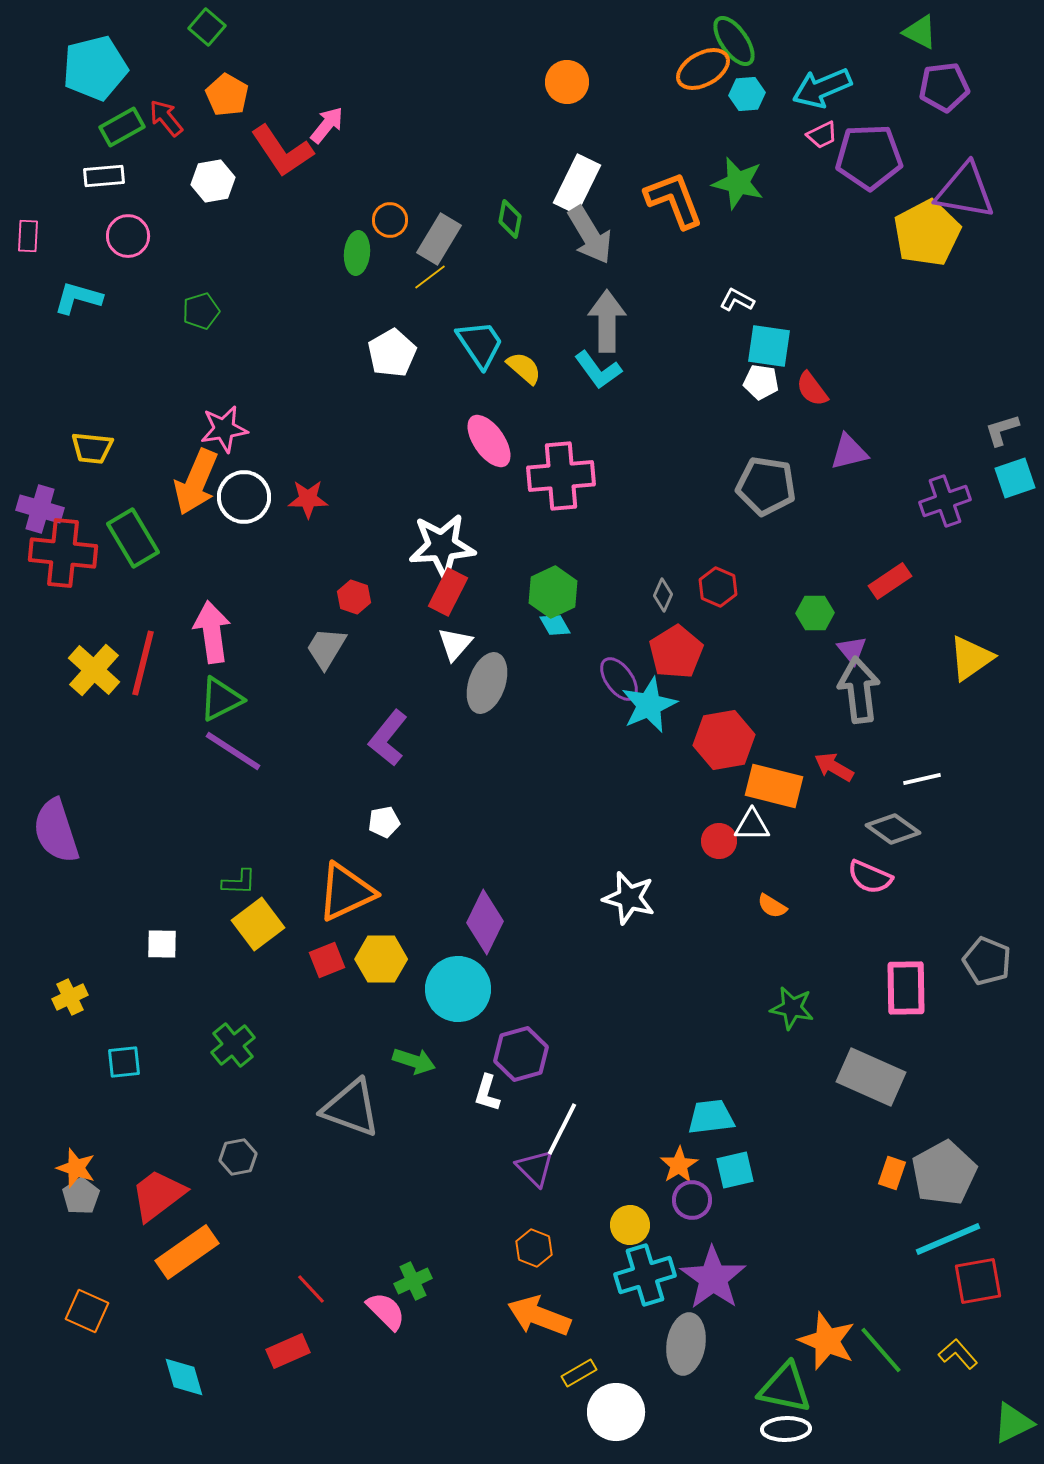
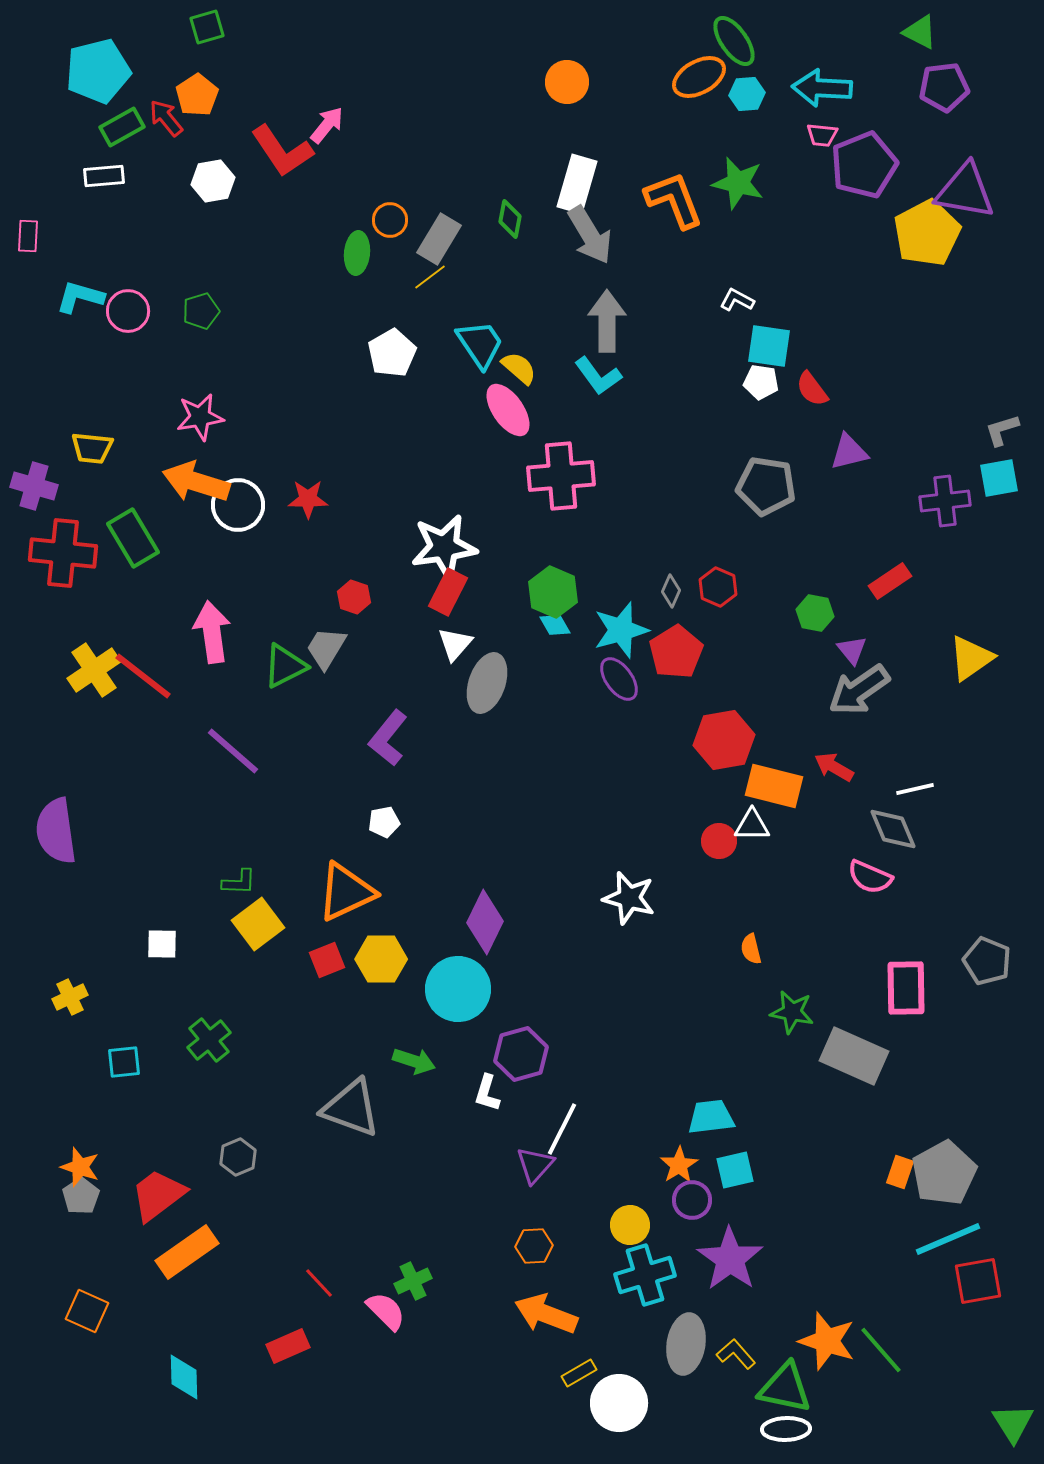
green square at (207, 27): rotated 33 degrees clockwise
cyan pentagon at (95, 68): moved 3 px right, 3 px down
orange ellipse at (703, 69): moved 4 px left, 8 px down
cyan arrow at (822, 88): rotated 26 degrees clockwise
orange pentagon at (227, 95): moved 30 px left; rotated 9 degrees clockwise
pink trapezoid at (822, 135): rotated 32 degrees clockwise
purple pentagon at (869, 157): moved 5 px left, 8 px down; rotated 20 degrees counterclockwise
white rectangle at (577, 184): rotated 10 degrees counterclockwise
pink circle at (128, 236): moved 75 px down
cyan L-shape at (78, 298): moved 2 px right, 1 px up
yellow semicircle at (524, 368): moved 5 px left
cyan L-shape at (598, 370): moved 6 px down
pink star at (224, 429): moved 24 px left, 12 px up
pink ellipse at (489, 441): moved 19 px right, 31 px up
cyan square at (1015, 478): moved 16 px left; rotated 9 degrees clockwise
orange arrow at (196, 482): rotated 84 degrees clockwise
white circle at (244, 497): moved 6 px left, 8 px down
purple cross at (945, 501): rotated 12 degrees clockwise
purple cross at (40, 509): moved 6 px left, 23 px up
white star at (442, 546): moved 2 px right, 1 px down; rotated 4 degrees counterclockwise
green hexagon at (553, 592): rotated 12 degrees counterclockwise
gray diamond at (663, 595): moved 8 px right, 4 px up
green hexagon at (815, 613): rotated 12 degrees clockwise
red line at (143, 663): moved 13 px down; rotated 66 degrees counterclockwise
yellow cross at (94, 670): rotated 14 degrees clockwise
gray arrow at (859, 690): rotated 118 degrees counterclockwise
green triangle at (221, 699): moved 64 px right, 33 px up
cyan star at (649, 705): moved 28 px left, 75 px up; rotated 8 degrees clockwise
purple line at (233, 751): rotated 8 degrees clockwise
white line at (922, 779): moved 7 px left, 10 px down
gray diamond at (893, 829): rotated 32 degrees clockwise
purple semicircle at (56, 831): rotated 10 degrees clockwise
orange semicircle at (772, 906): moved 21 px left, 43 px down; rotated 44 degrees clockwise
green star at (792, 1008): moved 4 px down
green cross at (233, 1045): moved 24 px left, 5 px up
gray rectangle at (871, 1077): moved 17 px left, 21 px up
gray hexagon at (238, 1157): rotated 12 degrees counterclockwise
orange star at (76, 1168): moved 4 px right, 1 px up
purple triangle at (535, 1168): moved 3 px up; rotated 27 degrees clockwise
orange rectangle at (892, 1173): moved 8 px right, 1 px up
orange hexagon at (534, 1248): moved 2 px up; rotated 24 degrees counterclockwise
purple star at (713, 1278): moved 17 px right, 19 px up
red line at (311, 1289): moved 8 px right, 6 px up
orange arrow at (539, 1316): moved 7 px right, 2 px up
orange star at (827, 1341): rotated 4 degrees counterclockwise
red rectangle at (288, 1351): moved 5 px up
yellow L-shape at (958, 1354): moved 222 px left
cyan diamond at (184, 1377): rotated 15 degrees clockwise
white circle at (616, 1412): moved 3 px right, 9 px up
green triangle at (1013, 1423): rotated 36 degrees counterclockwise
